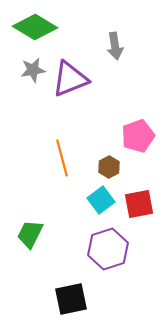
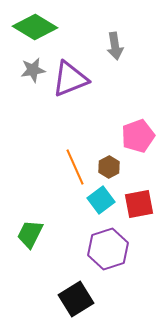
orange line: moved 13 px right, 9 px down; rotated 9 degrees counterclockwise
black square: moved 5 px right; rotated 20 degrees counterclockwise
